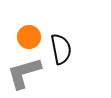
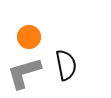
black semicircle: moved 5 px right, 16 px down
